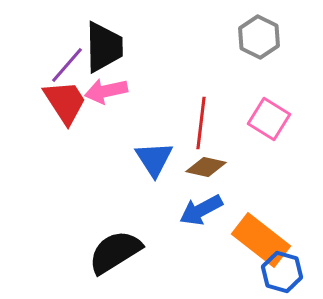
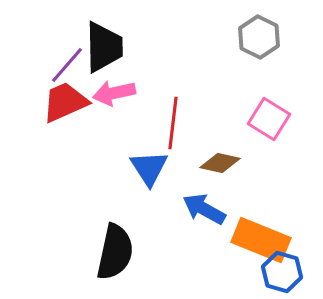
pink arrow: moved 8 px right, 2 px down
red trapezoid: rotated 81 degrees counterclockwise
red line: moved 28 px left
blue triangle: moved 5 px left, 9 px down
brown diamond: moved 14 px right, 4 px up
blue arrow: moved 3 px right, 1 px up; rotated 57 degrees clockwise
orange rectangle: rotated 16 degrees counterclockwise
black semicircle: rotated 134 degrees clockwise
